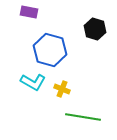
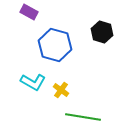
purple rectangle: rotated 18 degrees clockwise
black hexagon: moved 7 px right, 3 px down
blue hexagon: moved 5 px right, 5 px up
yellow cross: moved 1 px left, 1 px down; rotated 14 degrees clockwise
